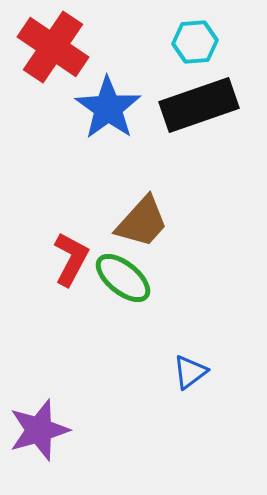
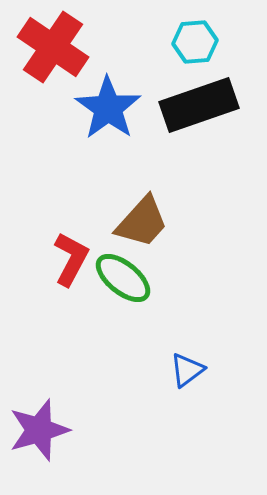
blue triangle: moved 3 px left, 2 px up
